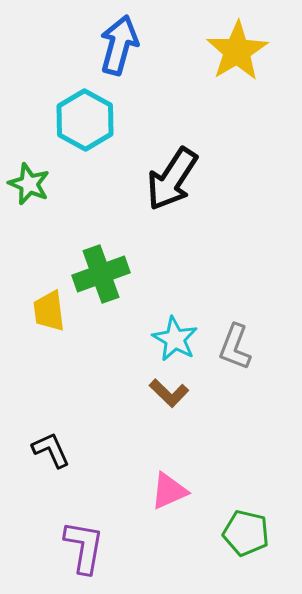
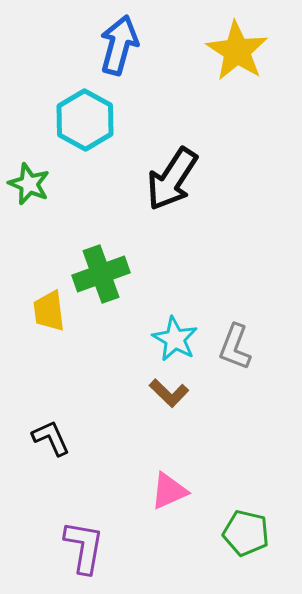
yellow star: rotated 8 degrees counterclockwise
black L-shape: moved 12 px up
